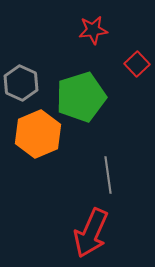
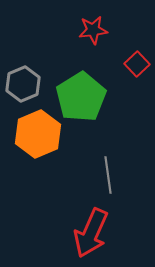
gray hexagon: moved 2 px right, 1 px down; rotated 12 degrees clockwise
green pentagon: rotated 15 degrees counterclockwise
